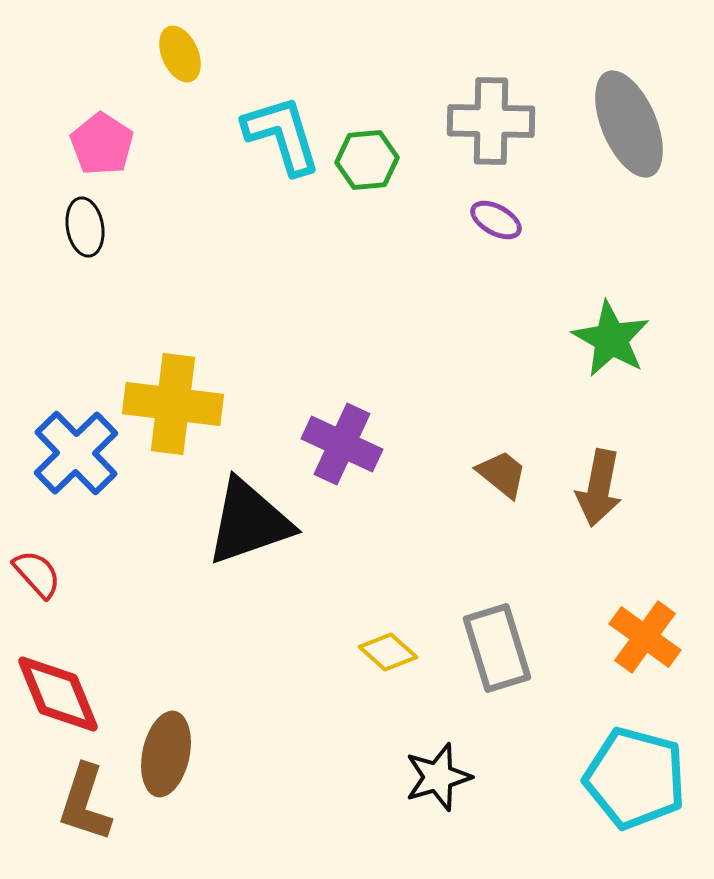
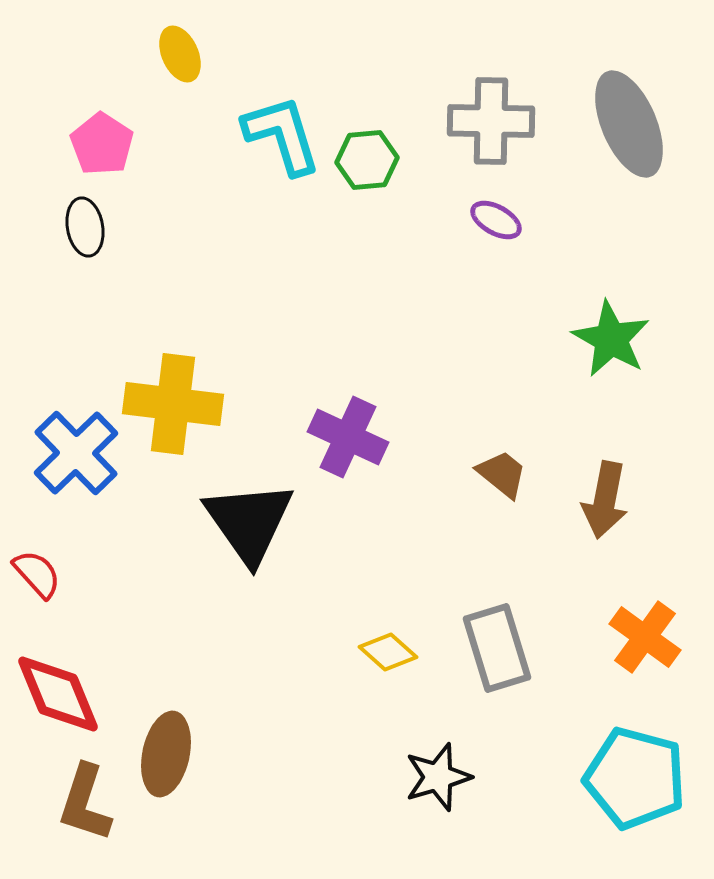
purple cross: moved 6 px right, 7 px up
brown arrow: moved 6 px right, 12 px down
black triangle: rotated 46 degrees counterclockwise
